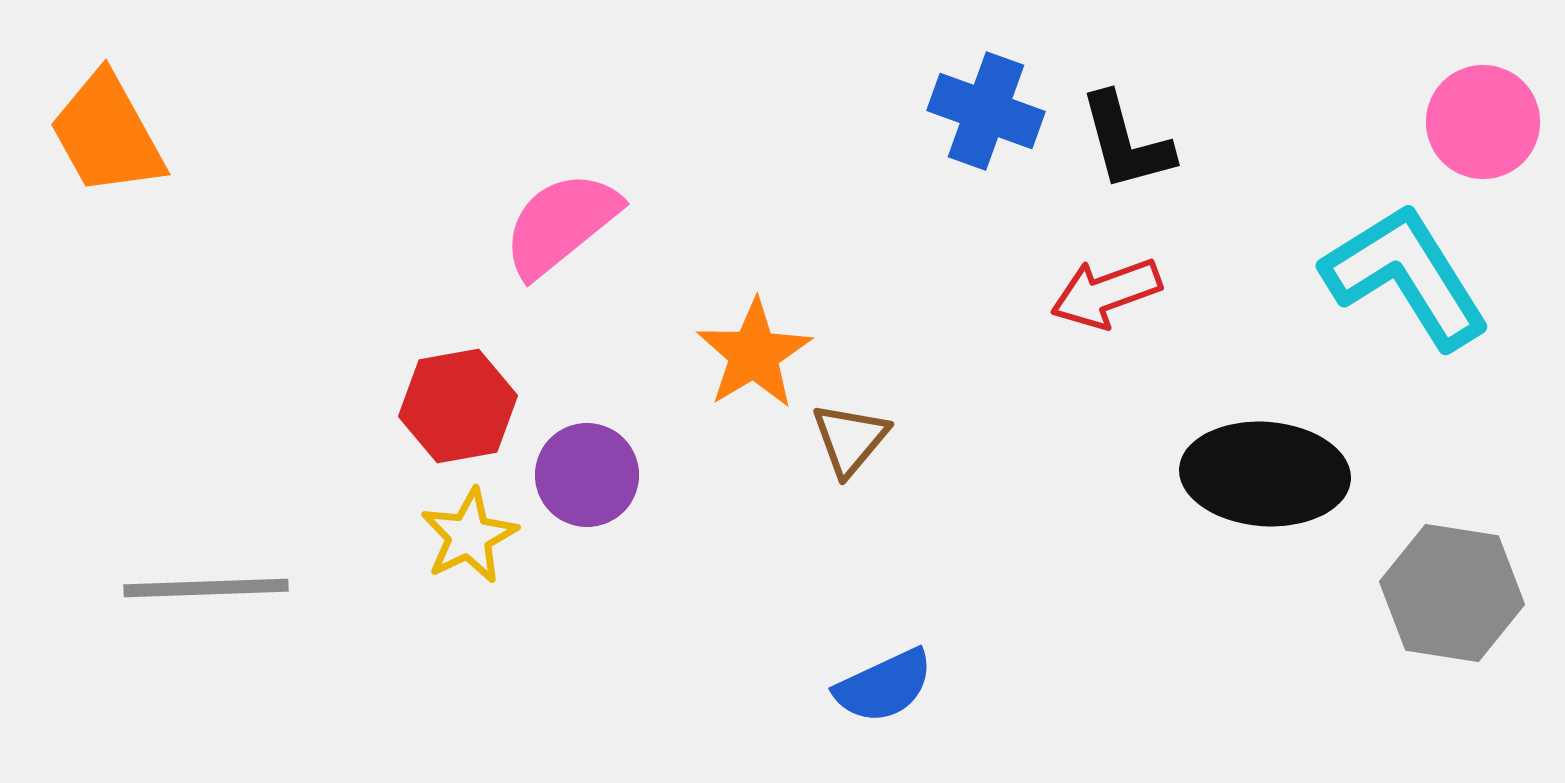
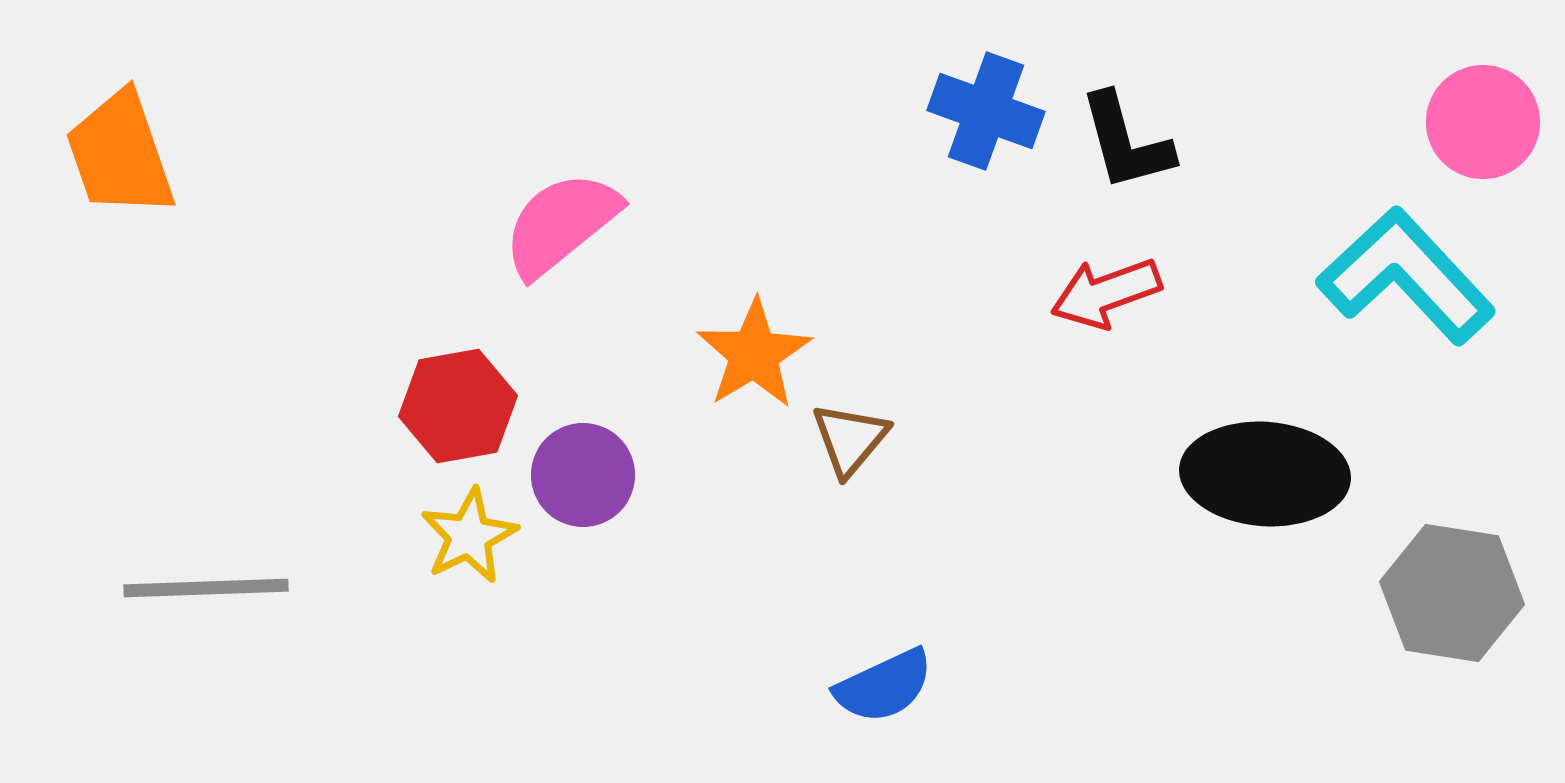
orange trapezoid: moved 13 px right, 20 px down; rotated 10 degrees clockwise
cyan L-shape: rotated 11 degrees counterclockwise
purple circle: moved 4 px left
